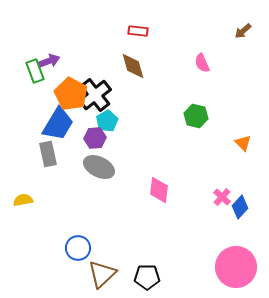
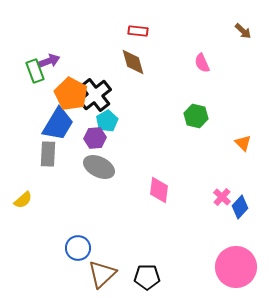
brown arrow: rotated 96 degrees counterclockwise
brown diamond: moved 4 px up
gray rectangle: rotated 15 degrees clockwise
yellow semicircle: rotated 150 degrees clockwise
